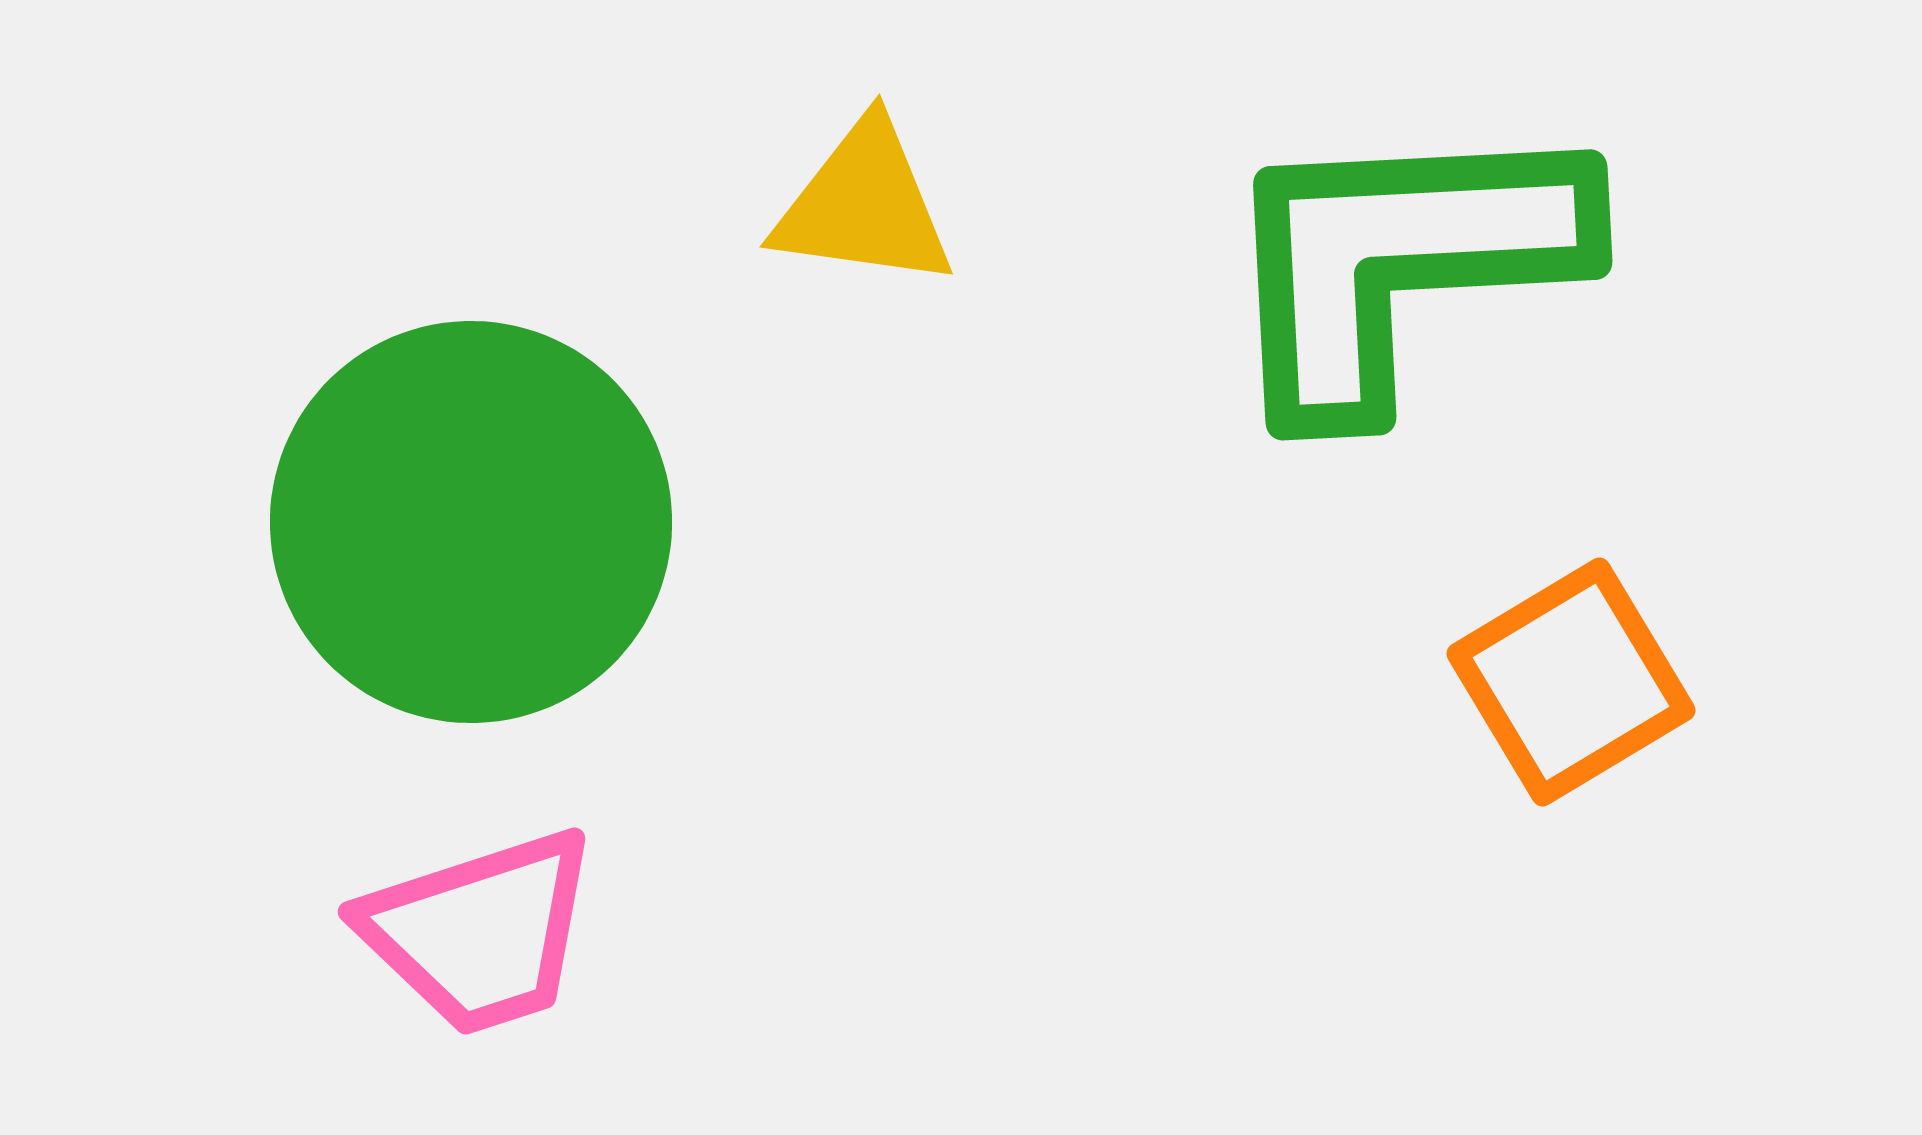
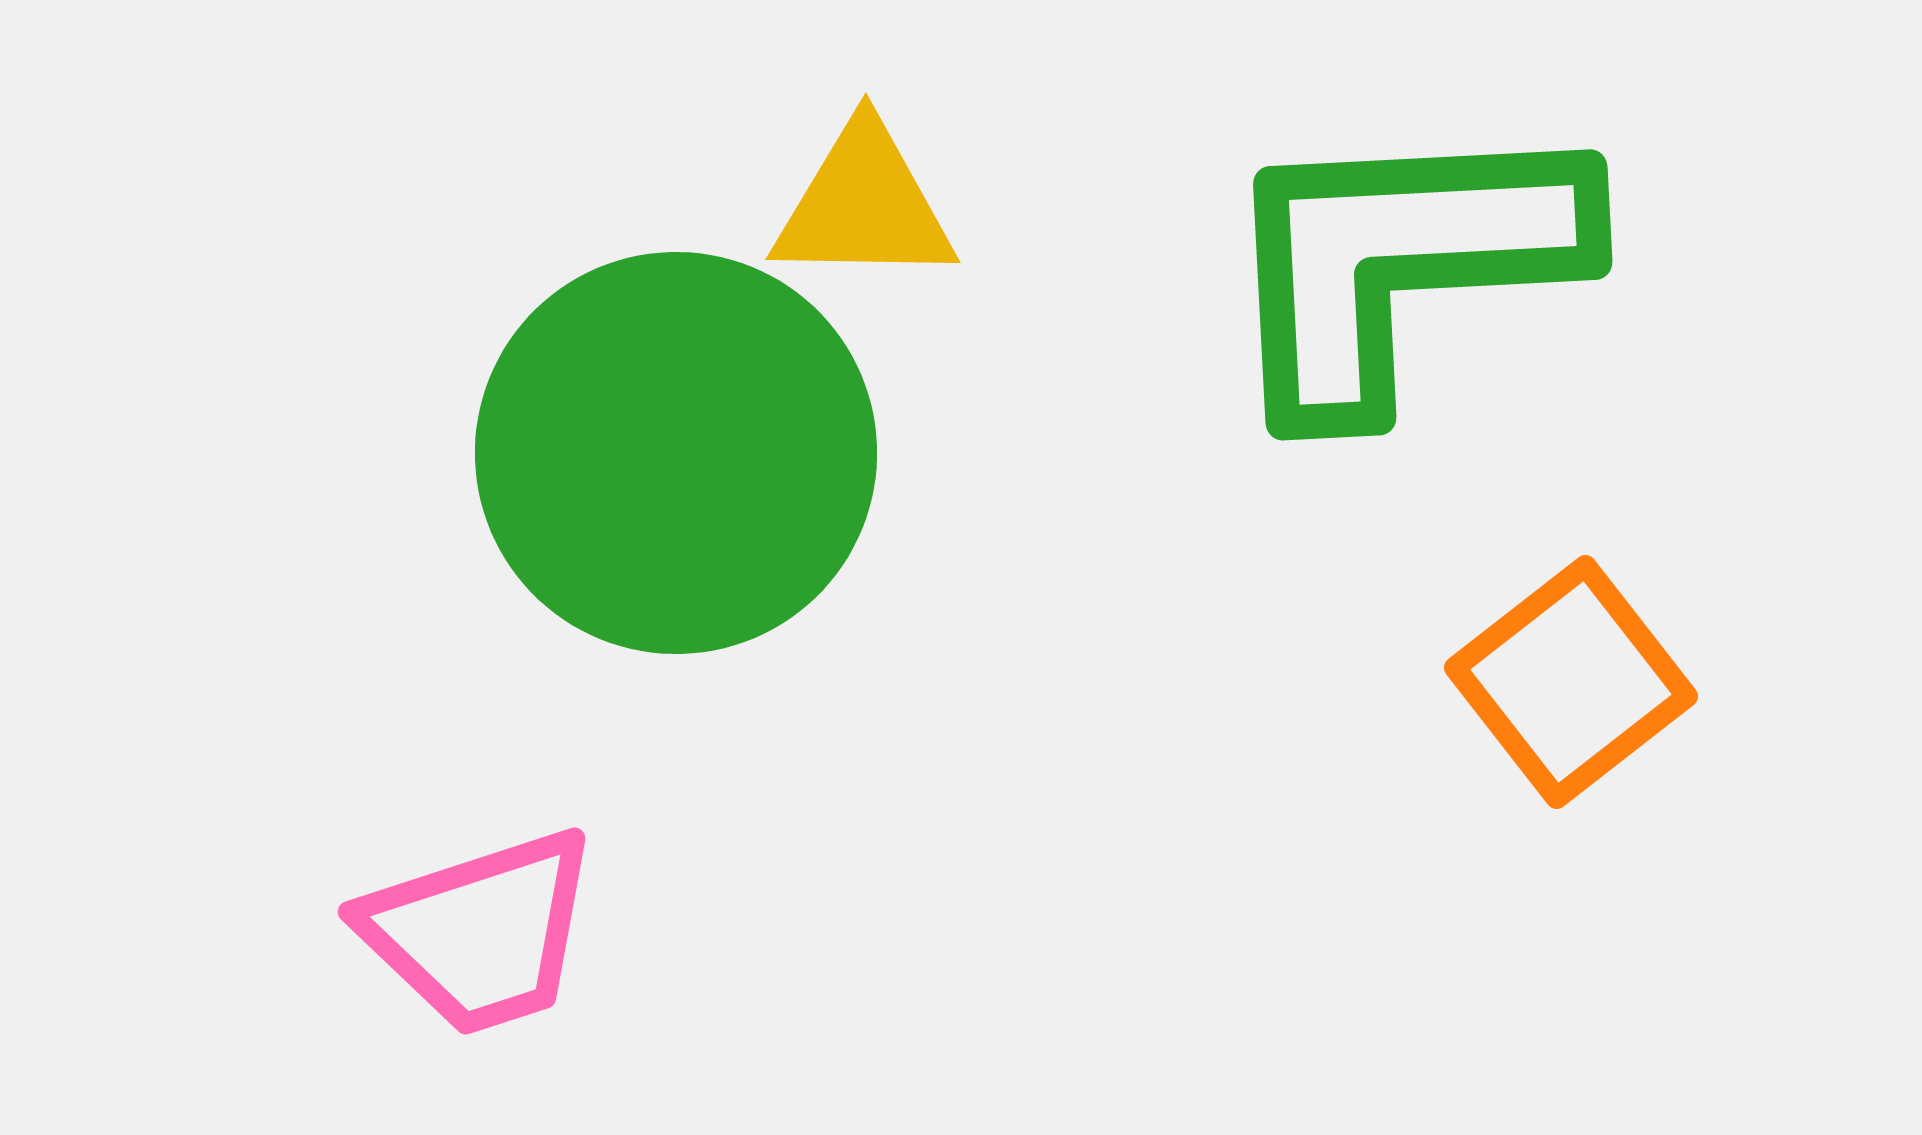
yellow triangle: rotated 7 degrees counterclockwise
green circle: moved 205 px right, 69 px up
orange square: rotated 7 degrees counterclockwise
